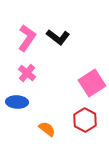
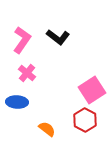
pink L-shape: moved 5 px left, 2 px down
pink square: moved 7 px down
